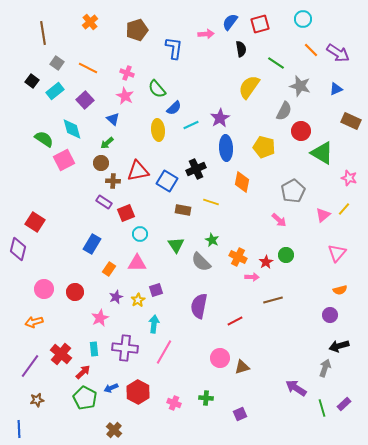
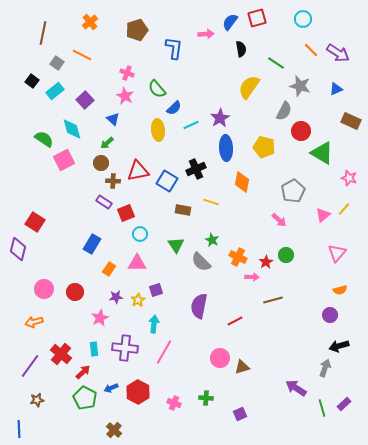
red square at (260, 24): moved 3 px left, 6 px up
brown line at (43, 33): rotated 20 degrees clockwise
orange line at (88, 68): moved 6 px left, 13 px up
purple star at (116, 297): rotated 16 degrees clockwise
